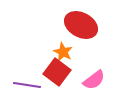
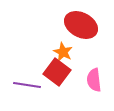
pink semicircle: rotated 120 degrees clockwise
